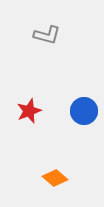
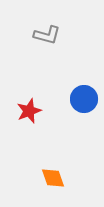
blue circle: moved 12 px up
orange diamond: moved 2 px left; rotated 30 degrees clockwise
